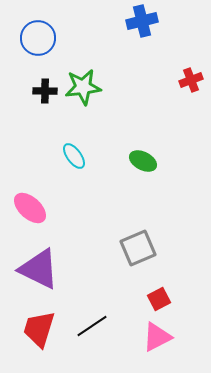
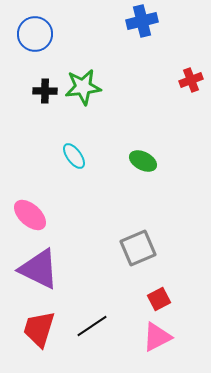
blue circle: moved 3 px left, 4 px up
pink ellipse: moved 7 px down
